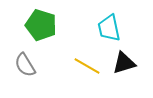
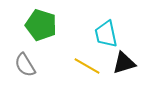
cyan trapezoid: moved 3 px left, 6 px down
